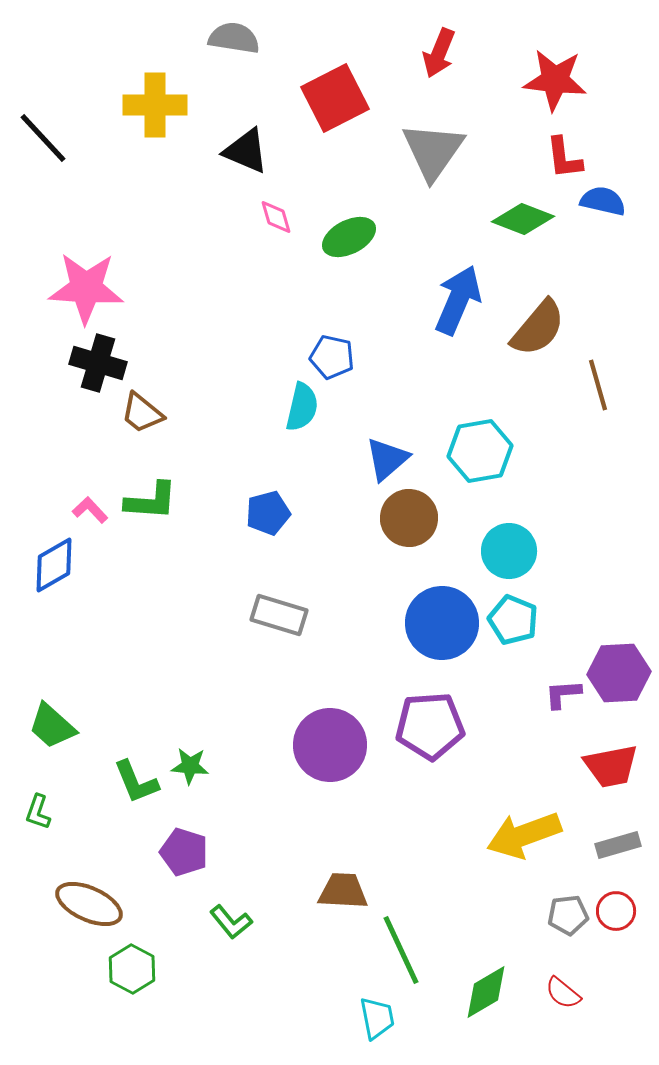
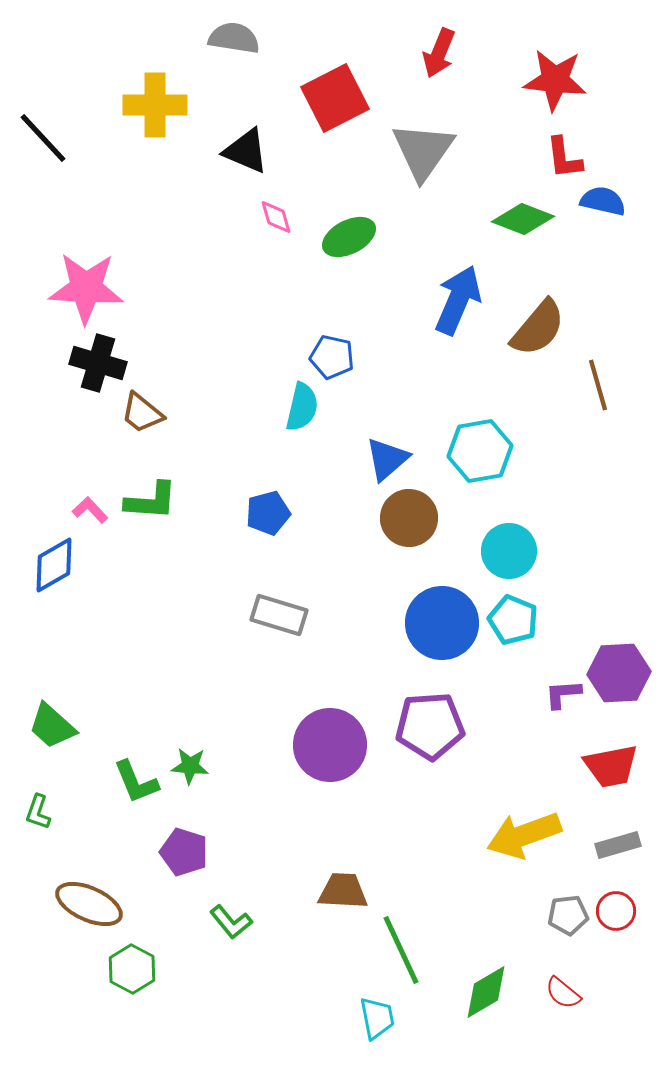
gray triangle at (433, 151): moved 10 px left
